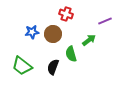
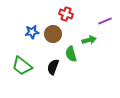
green arrow: rotated 24 degrees clockwise
